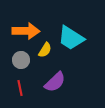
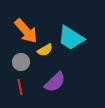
orange arrow: rotated 48 degrees clockwise
yellow semicircle: rotated 28 degrees clockwise
gray circle: moved 2 px down
red line: moved 1 px up
